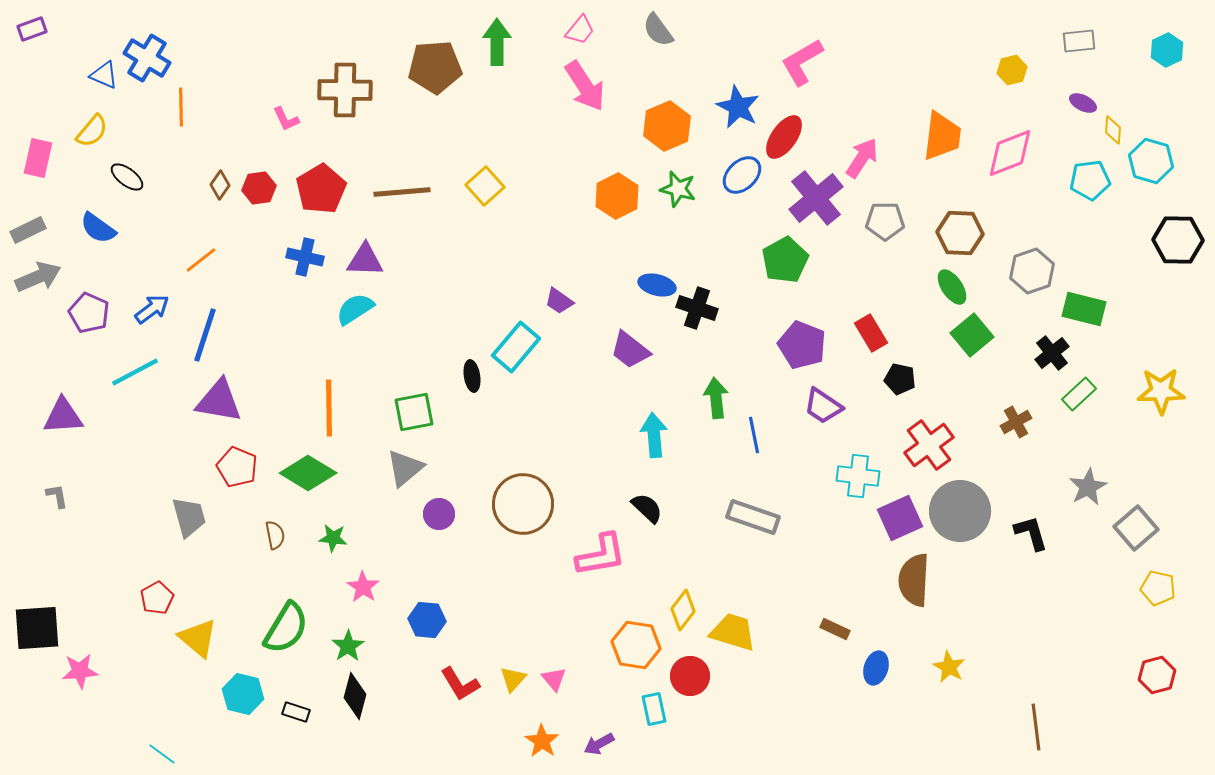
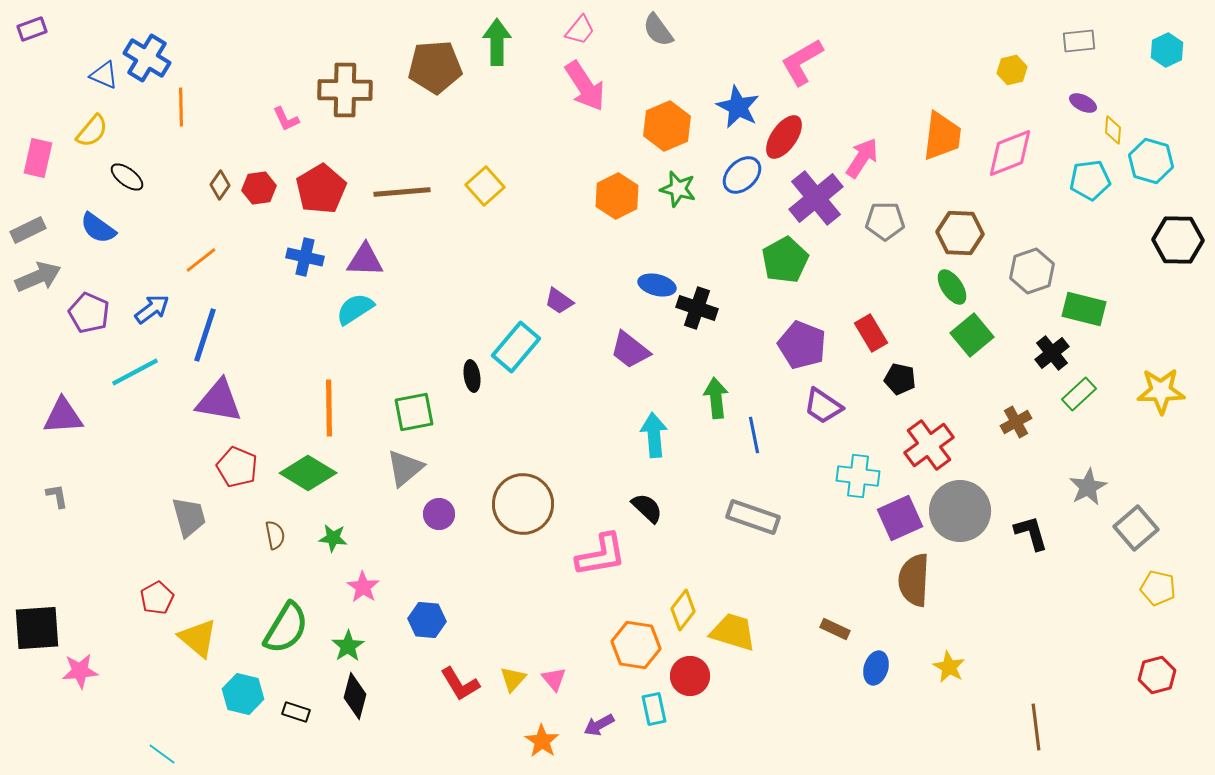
purple arrow at (599, 744): moved 19 px up
